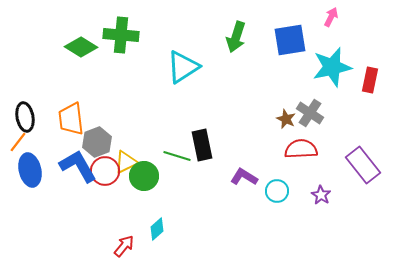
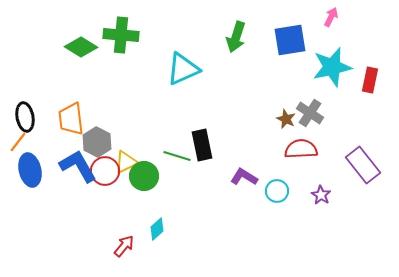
cyan triangle: moved 2 px down; rotated 9 degrees clockwise
gray hexagon: rotated 12 degrees counterclockwise
